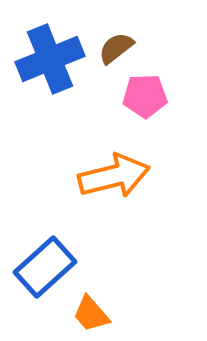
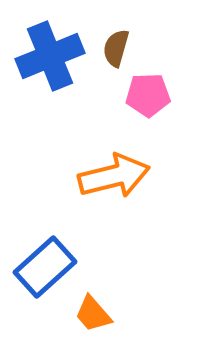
brown semicircle: rotated 36 degrees counterclockwise
blue cross: moved 3 px up
pink pentagon: moved 3 px right, 1 px up
orange trapezoid: moved 2 px right
